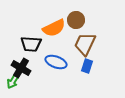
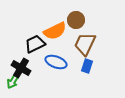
orange semicircle: moved 1 px right, 3 px down
black trapezoid: moved 4 px right; rotated 150 degrees clockwise
